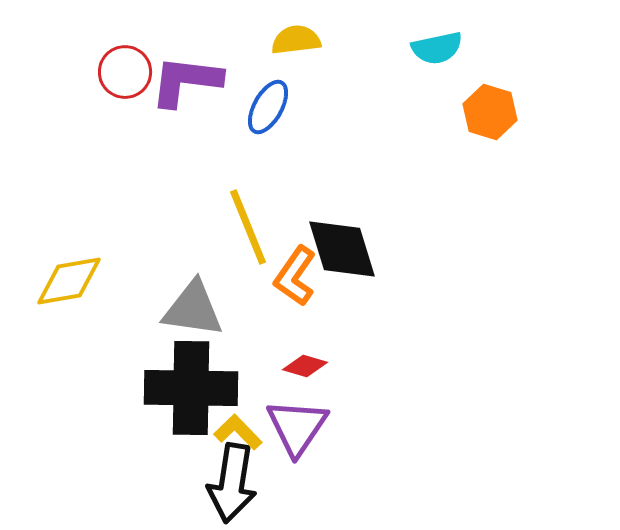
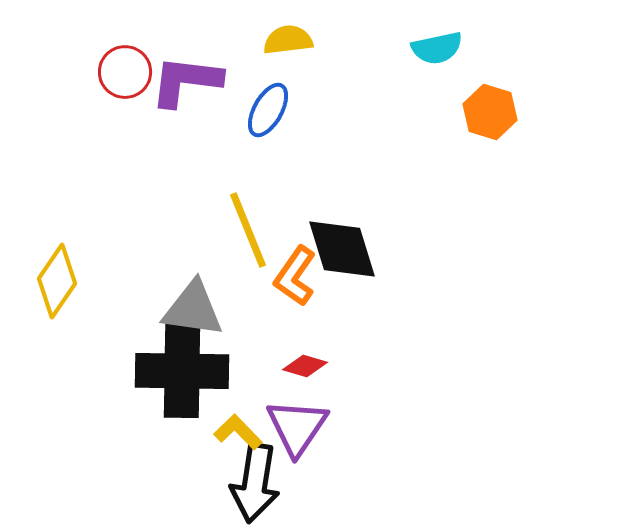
yellow semicircle: moved 8 px left
blue ellipse: moved 3 px down
yellow line: moved 3 px down
yellow diamond: moved 12 px left; rotated 46 degrees counterclockwise
black cross: moved 9 px left, 17 px up
black arrow: moved 23 px right
